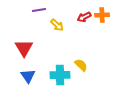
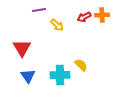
red triangle: moved 2 px left
